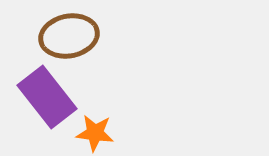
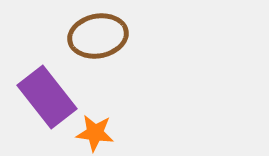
brown ellipse: moved 29 px right
